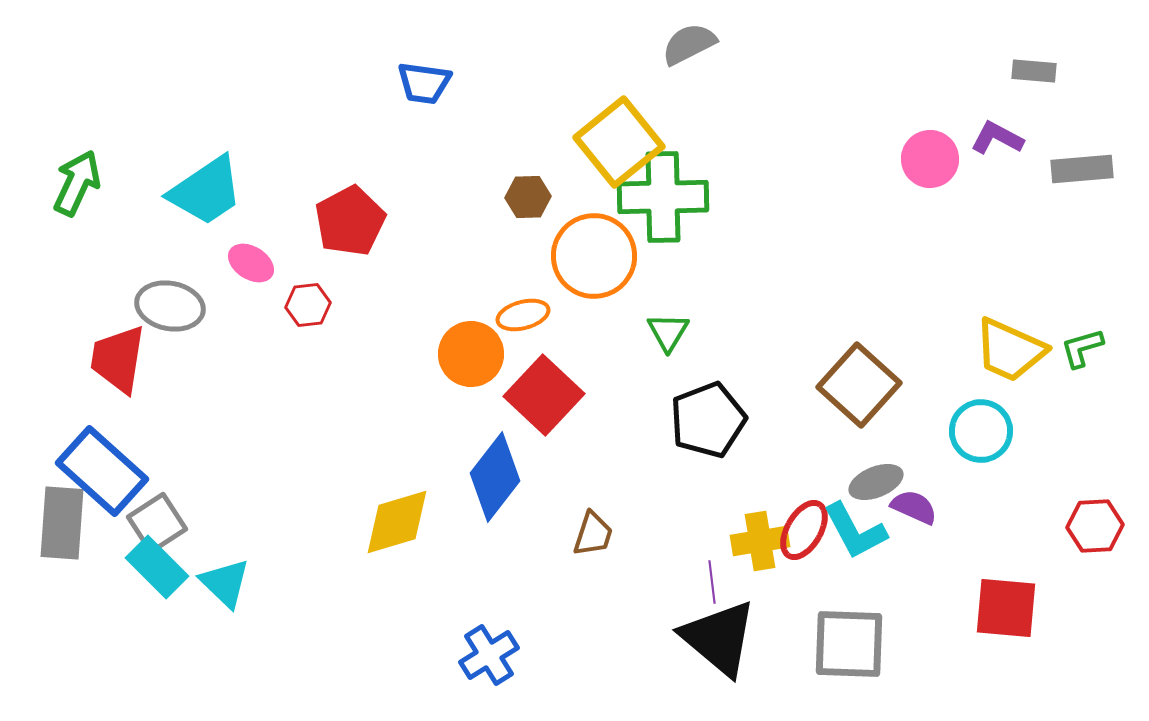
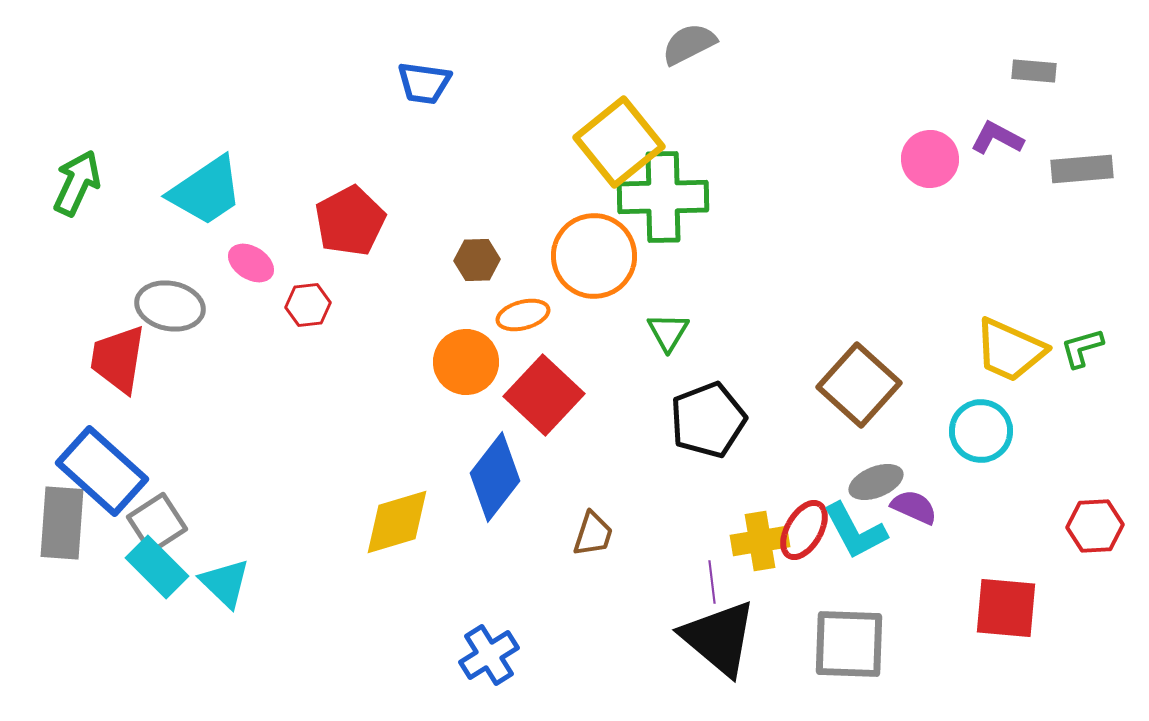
brown hexagon at (528, 197): moved 51 px left, 63 px down
orange circle at (471, 354): moved 5 px left, 8 px down
